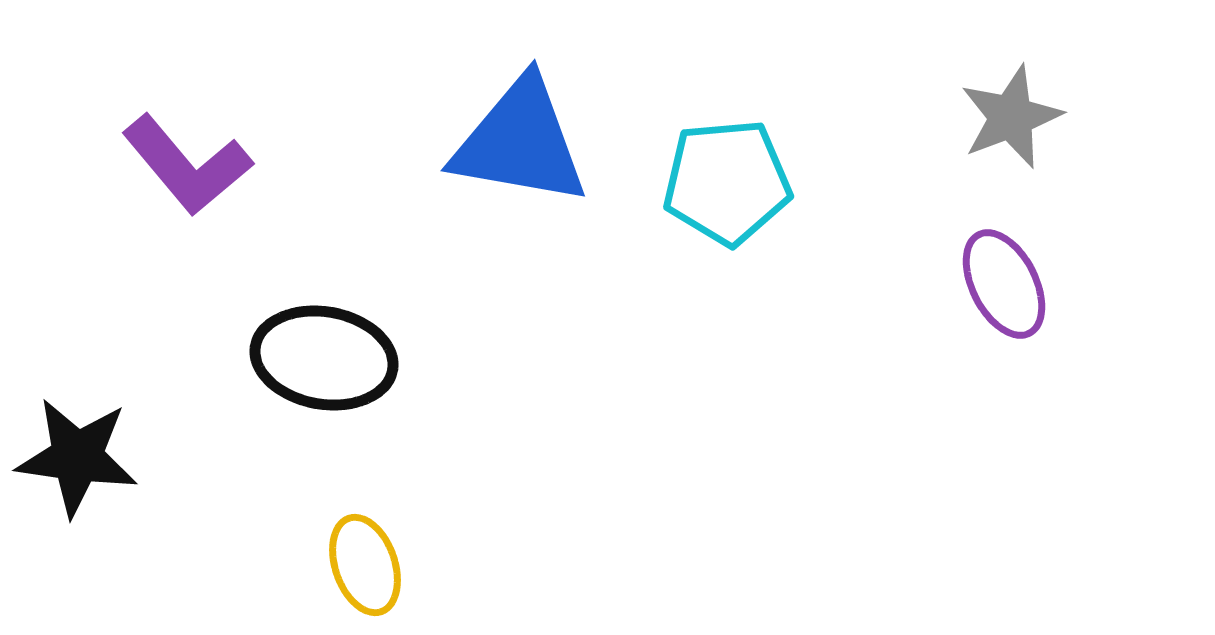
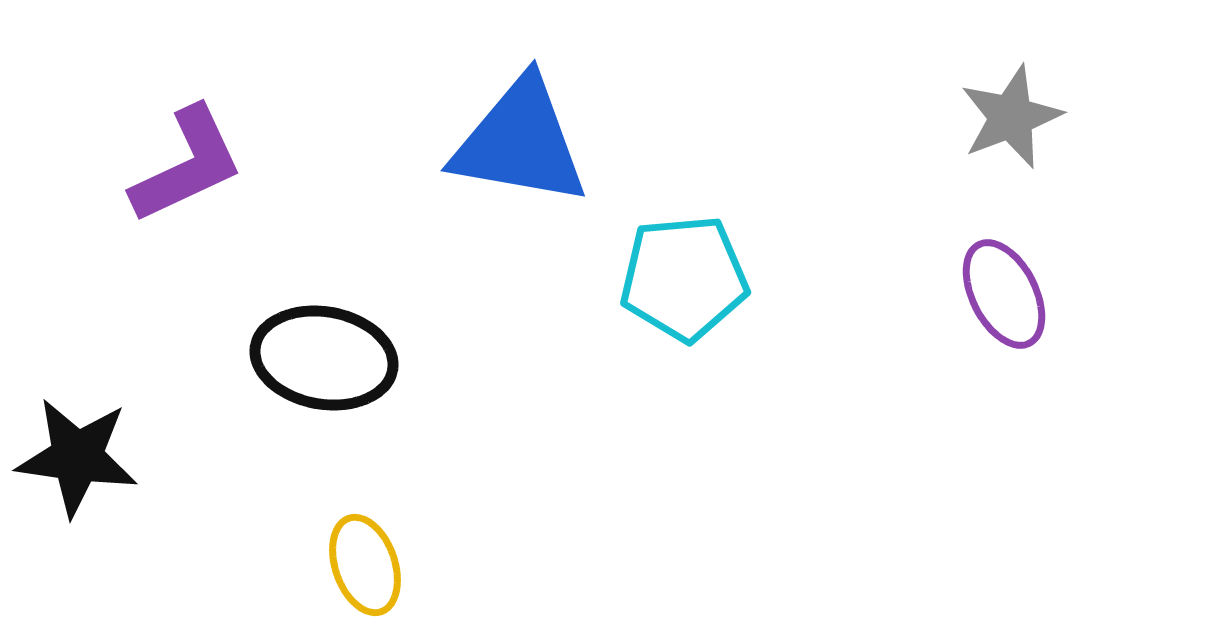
purple L-shape: rotated 75 degrees counterclockwise
cyan pentagon: moved 43 px left, 96 px down
purple ellipse: moved 10 px down
